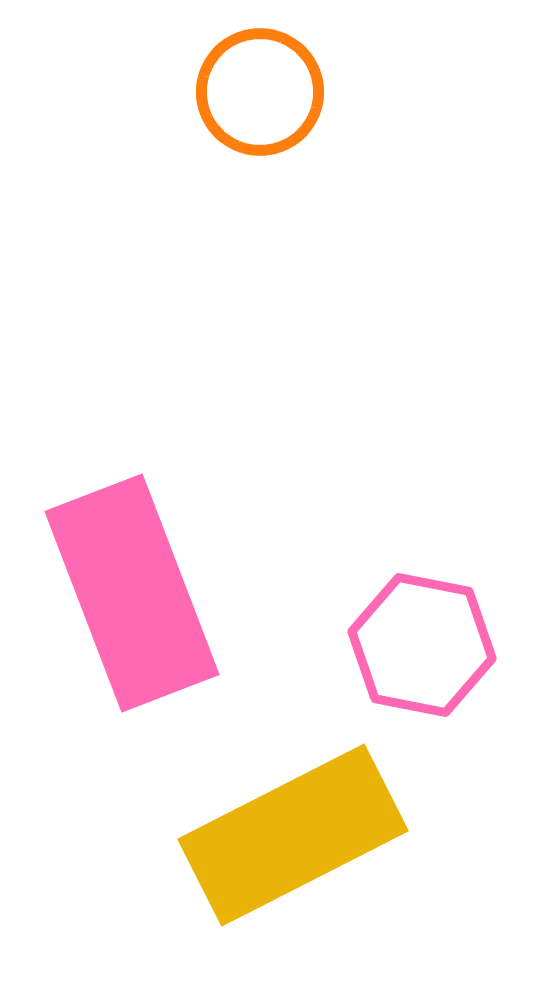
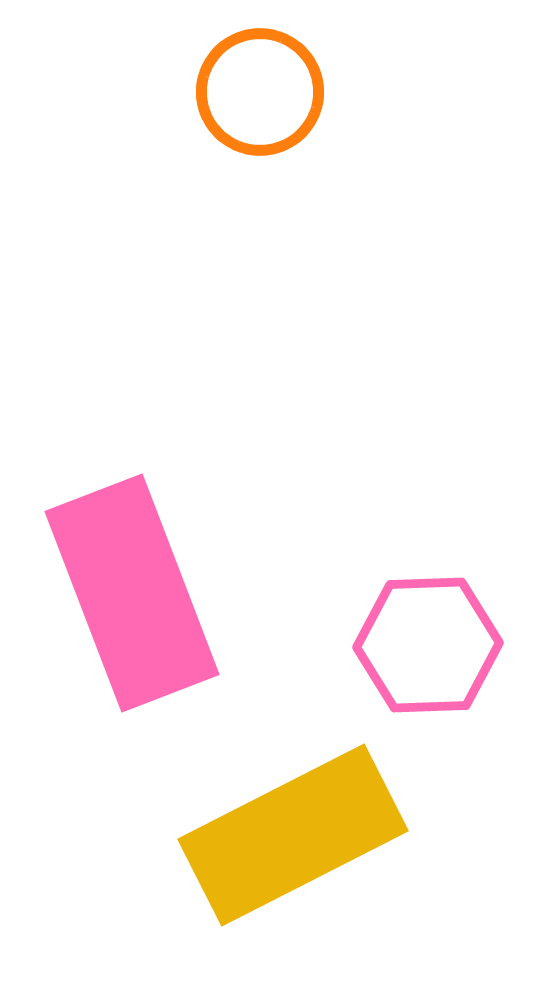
pink hexagon: moved 6 px right; rotated 13 degrees counterclockwise
